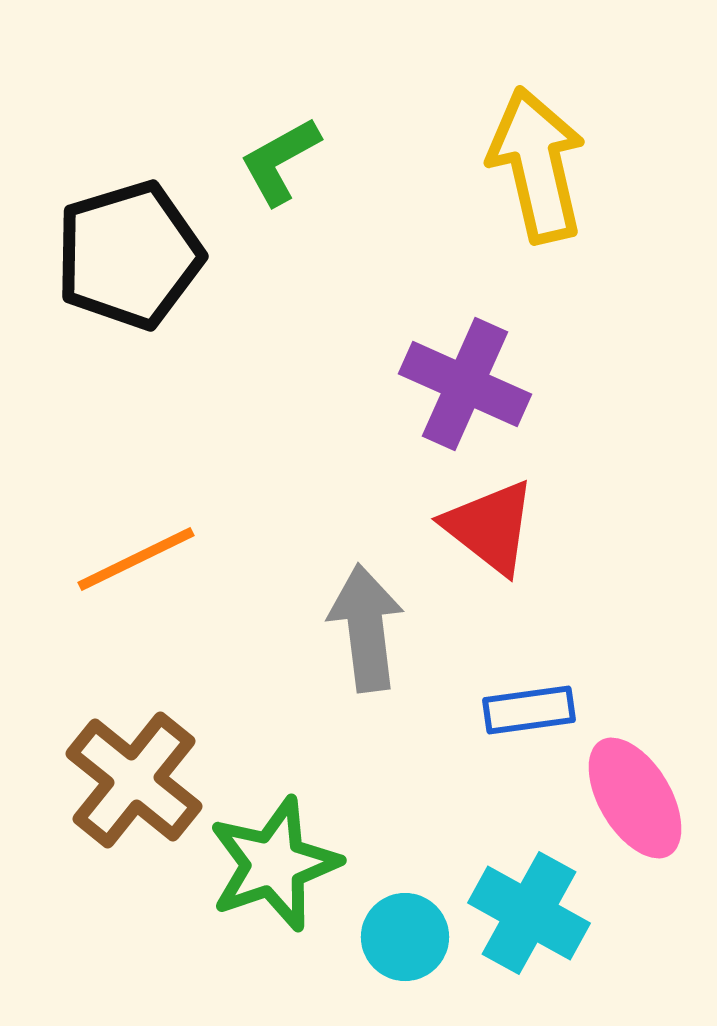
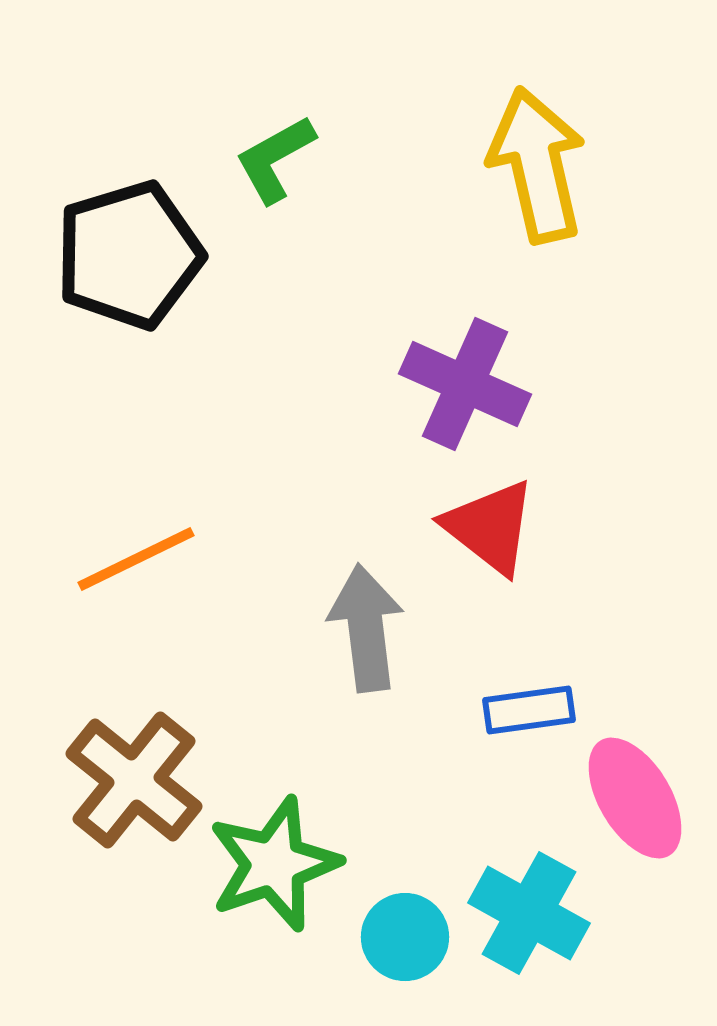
green L-shape: moved 5 px left, 2 px up
